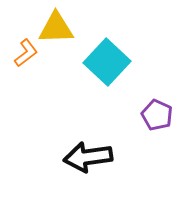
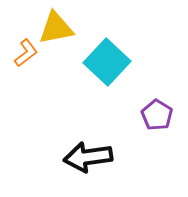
yellow triangle: rotated 9 degrees counterclockwise
purple pentagon: rotated 8 degrees clockwise
